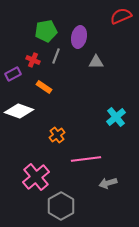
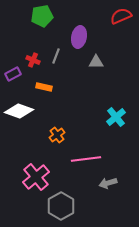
green pentagon: moved 4 px left, 15 px up
orange rectangle: rotated 21 degrees counterclockwise
